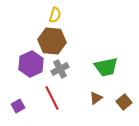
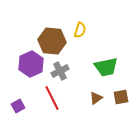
yellow semicircle: moved 25 px right, 15 px down
gray cross: moved 2 px down
brown square: moved 3 px left, 5 px up; rotated 28 degrees clockwise
